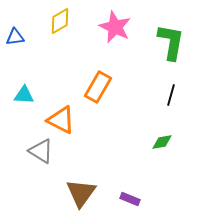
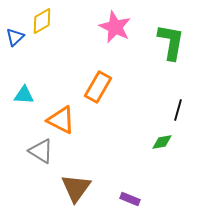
yellow diamond: moved 18 px left
blue triangle: rotated 36 degrees counterclockwise
black line: moved 7 px right, 15 px down
brown triangle: moved 5 px left, 5 px up
